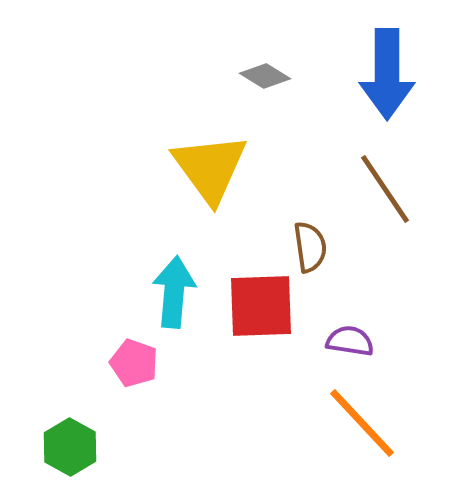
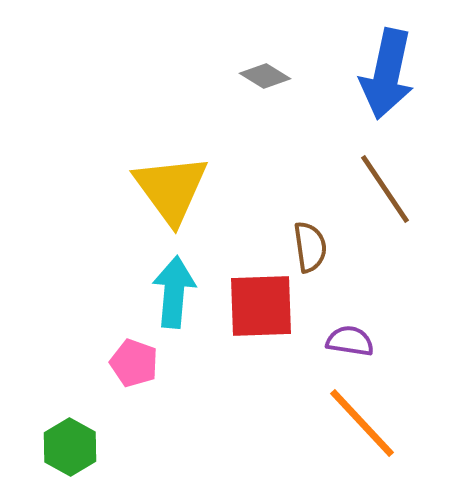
blue arrow: rotated 12 degrees clockwise
yellow triangle: moved 39 px left, 21 px down
